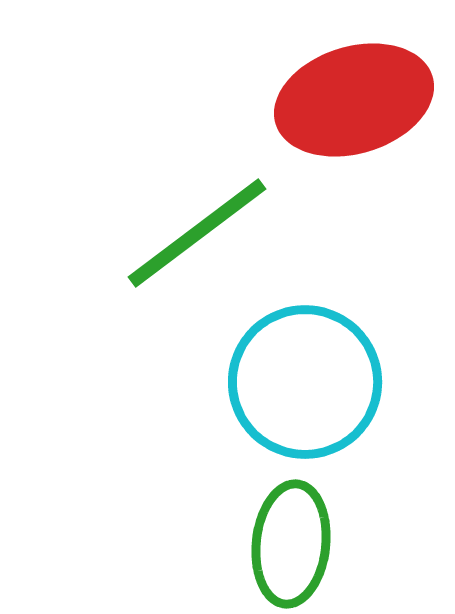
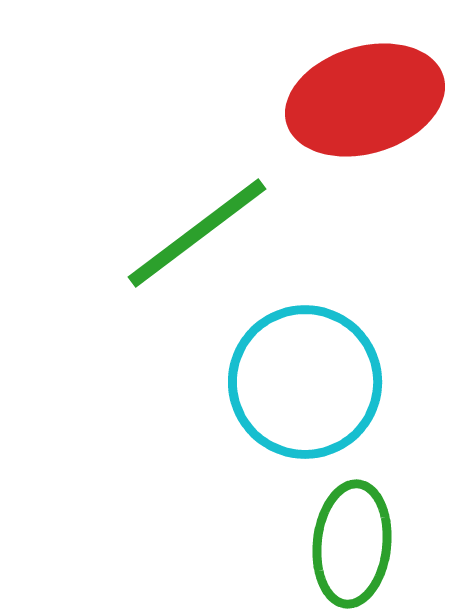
red ellipse: moved 11 px right
green ellipse: moved 61 px right
